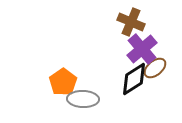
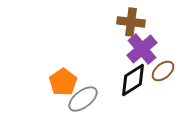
brown cross: rotated 16 degrees counterclockwise
brown ellipse: moved 8 px right, 3 px down
black diamond: moved 1 px left, 1 px down
gray ellipse: rotated 40 degrees counterclockwise
